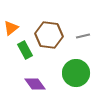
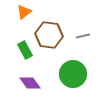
orange triangle: moved 13 px right, 16 px up
green circle: moved 3 px left, 1 px down
purple diamond: moved 5 px left, 1 px up
